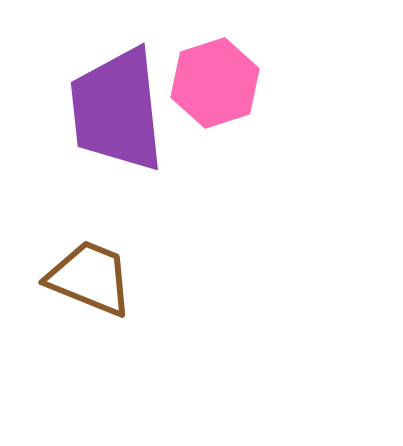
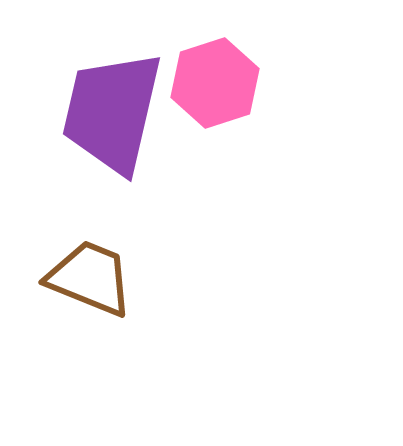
purple trapezoid: moved 5 px left, 2 px down; rotated 19 degrees clockwise
